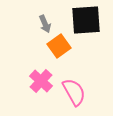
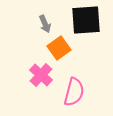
orange square: moved 2 px down
pink cross: moved 6 px up
pink semicircle: rotated 44 degrees clockwise
